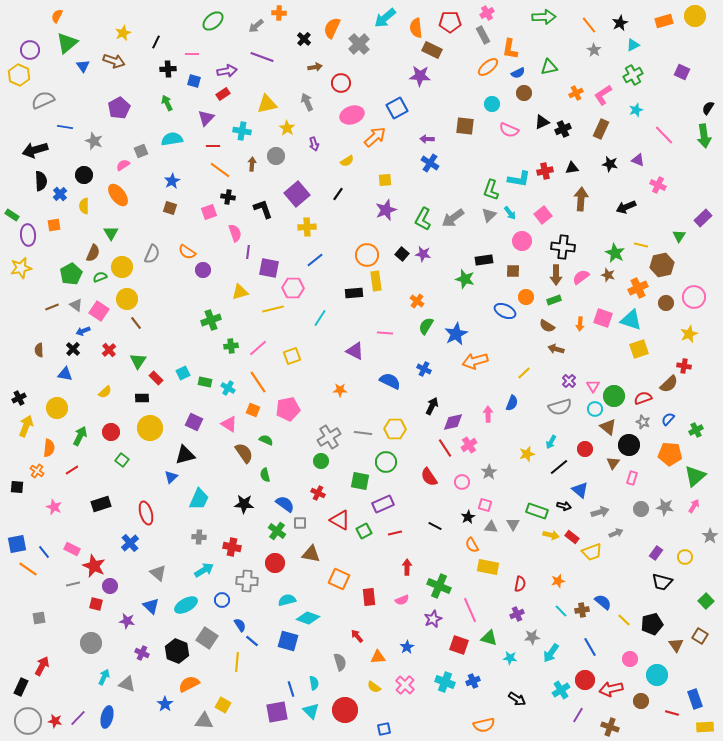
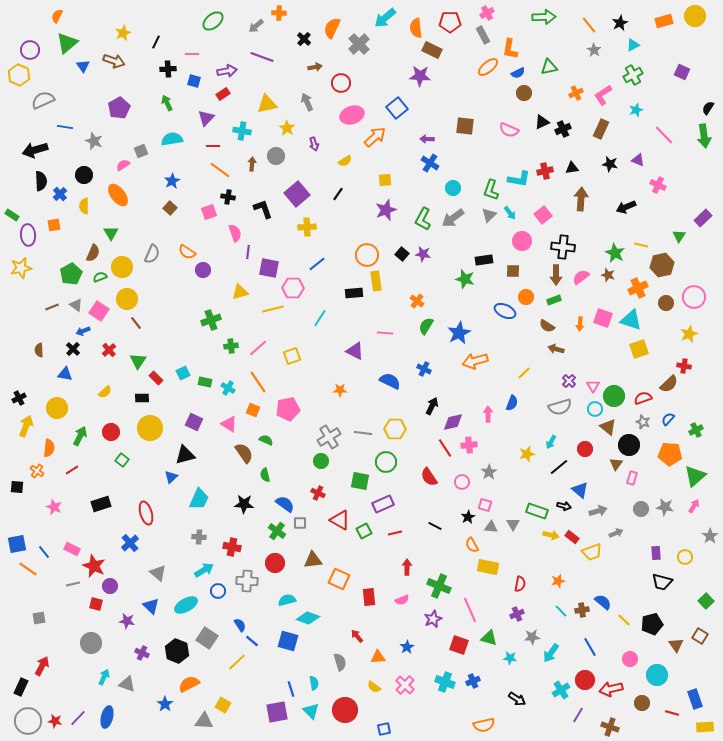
cyan circle at (492, 104): moved 39 px left, 84 px down
blue square at (397, 108): rotated 10 degrees counterclockwise
yellow semicircle at (347, 161): moved 2 px left
brown square at (170, 208): rotated 24 degrees clockwise
blue line at (315, 260): moved 2 px right, 4 px down
blue star at (456, 334): moved 3 px right, 1 px up
pink cross at (469, 445): rotated 28 degrees clockwise
brown triangle at (613, 463): moved 3 px right, 1 px down
gray arrow at (600, 512): moved 2 px left, 1 px up
purple rectangle at (656, 553): rotated 40 degrees counterclockwise
brown triangle at (311, 554): moved 2 px right, 6 px down; rotated 18 degrees counterclockwise
blue circle at (222, 600): moved 4 px left, 9 px up
yellow line at (237, 662): rotated 42 degrees clockwise
brown circle at (641, 701): moved 1 px right, 2 px down
